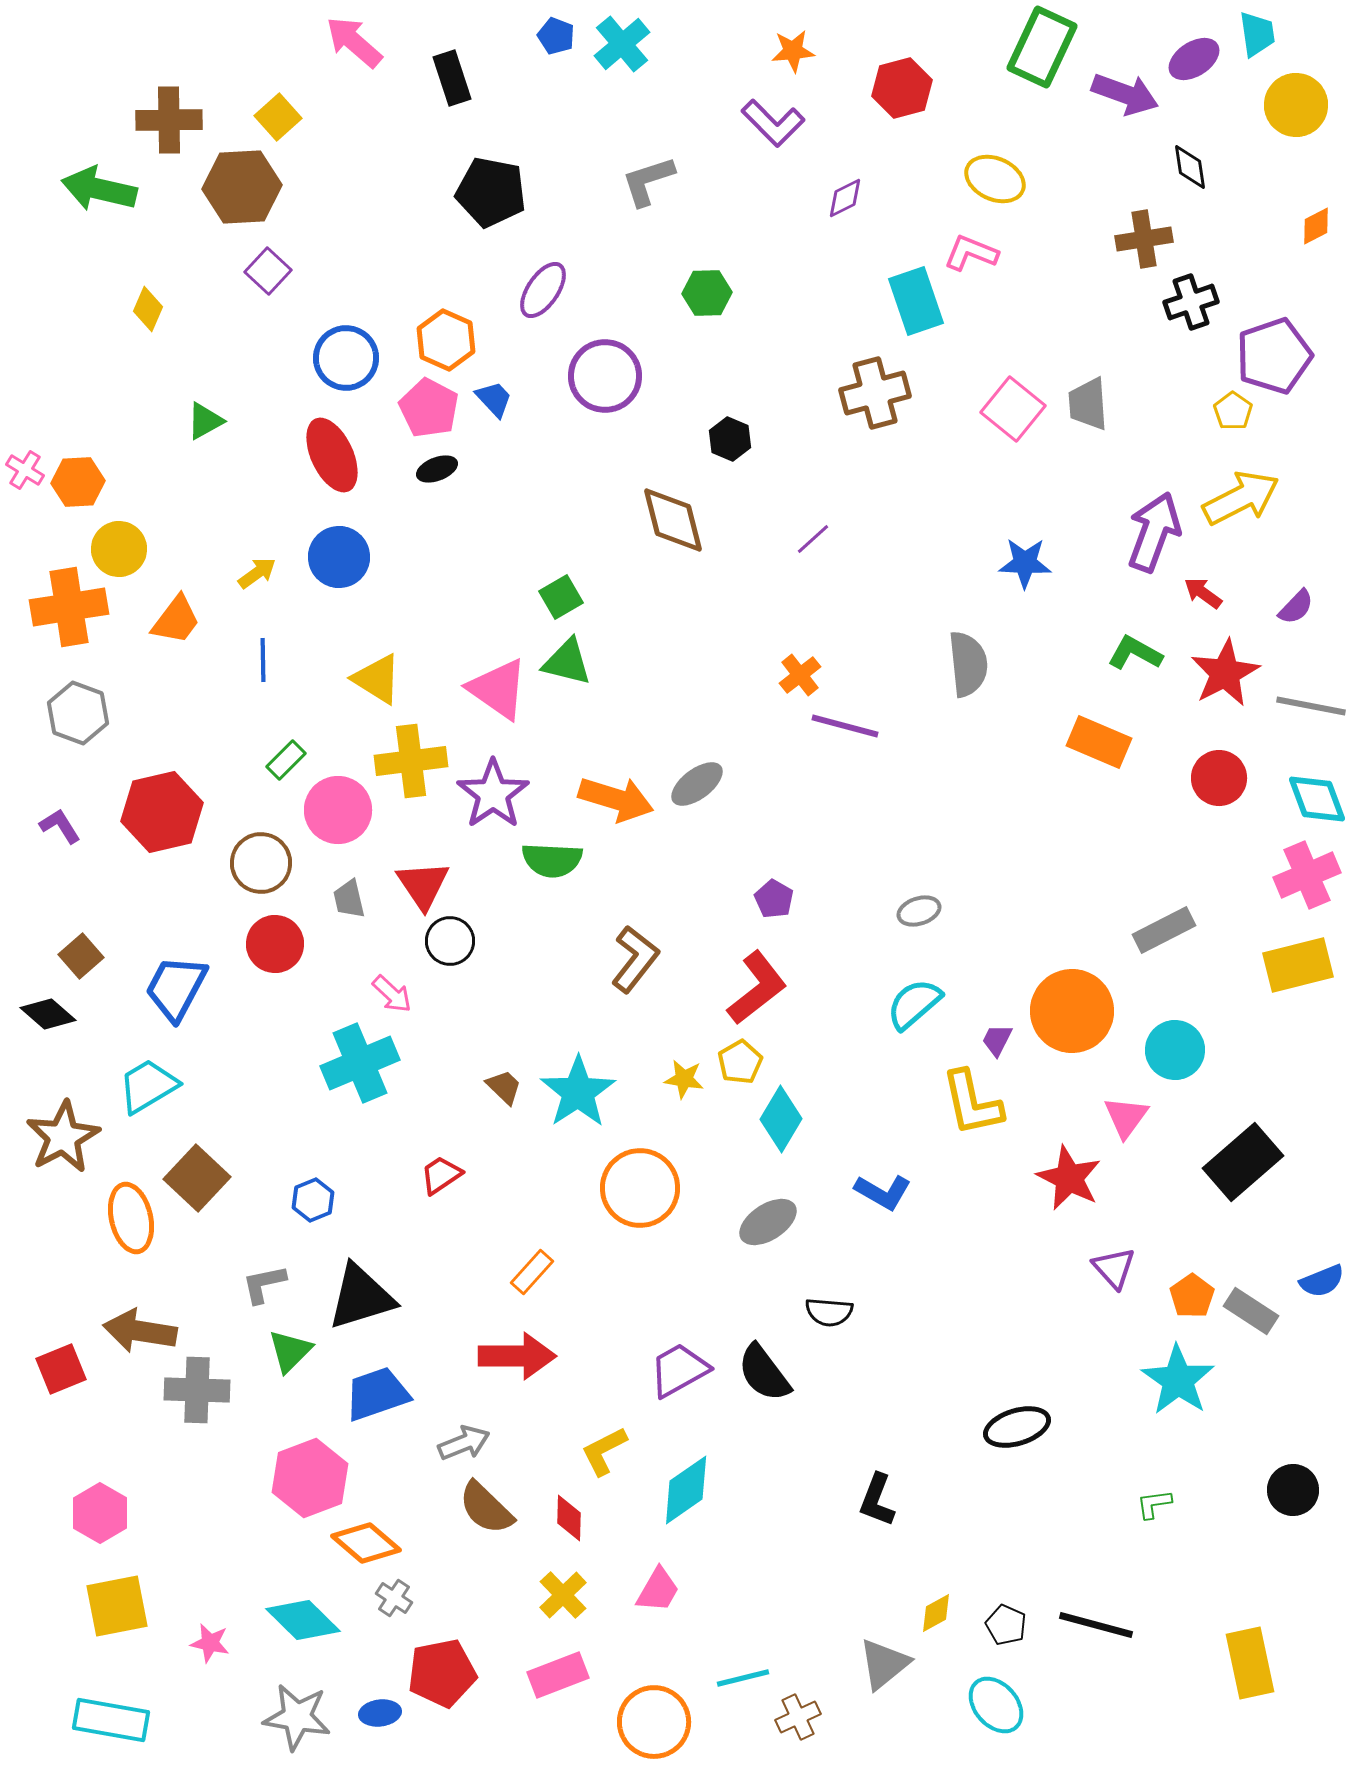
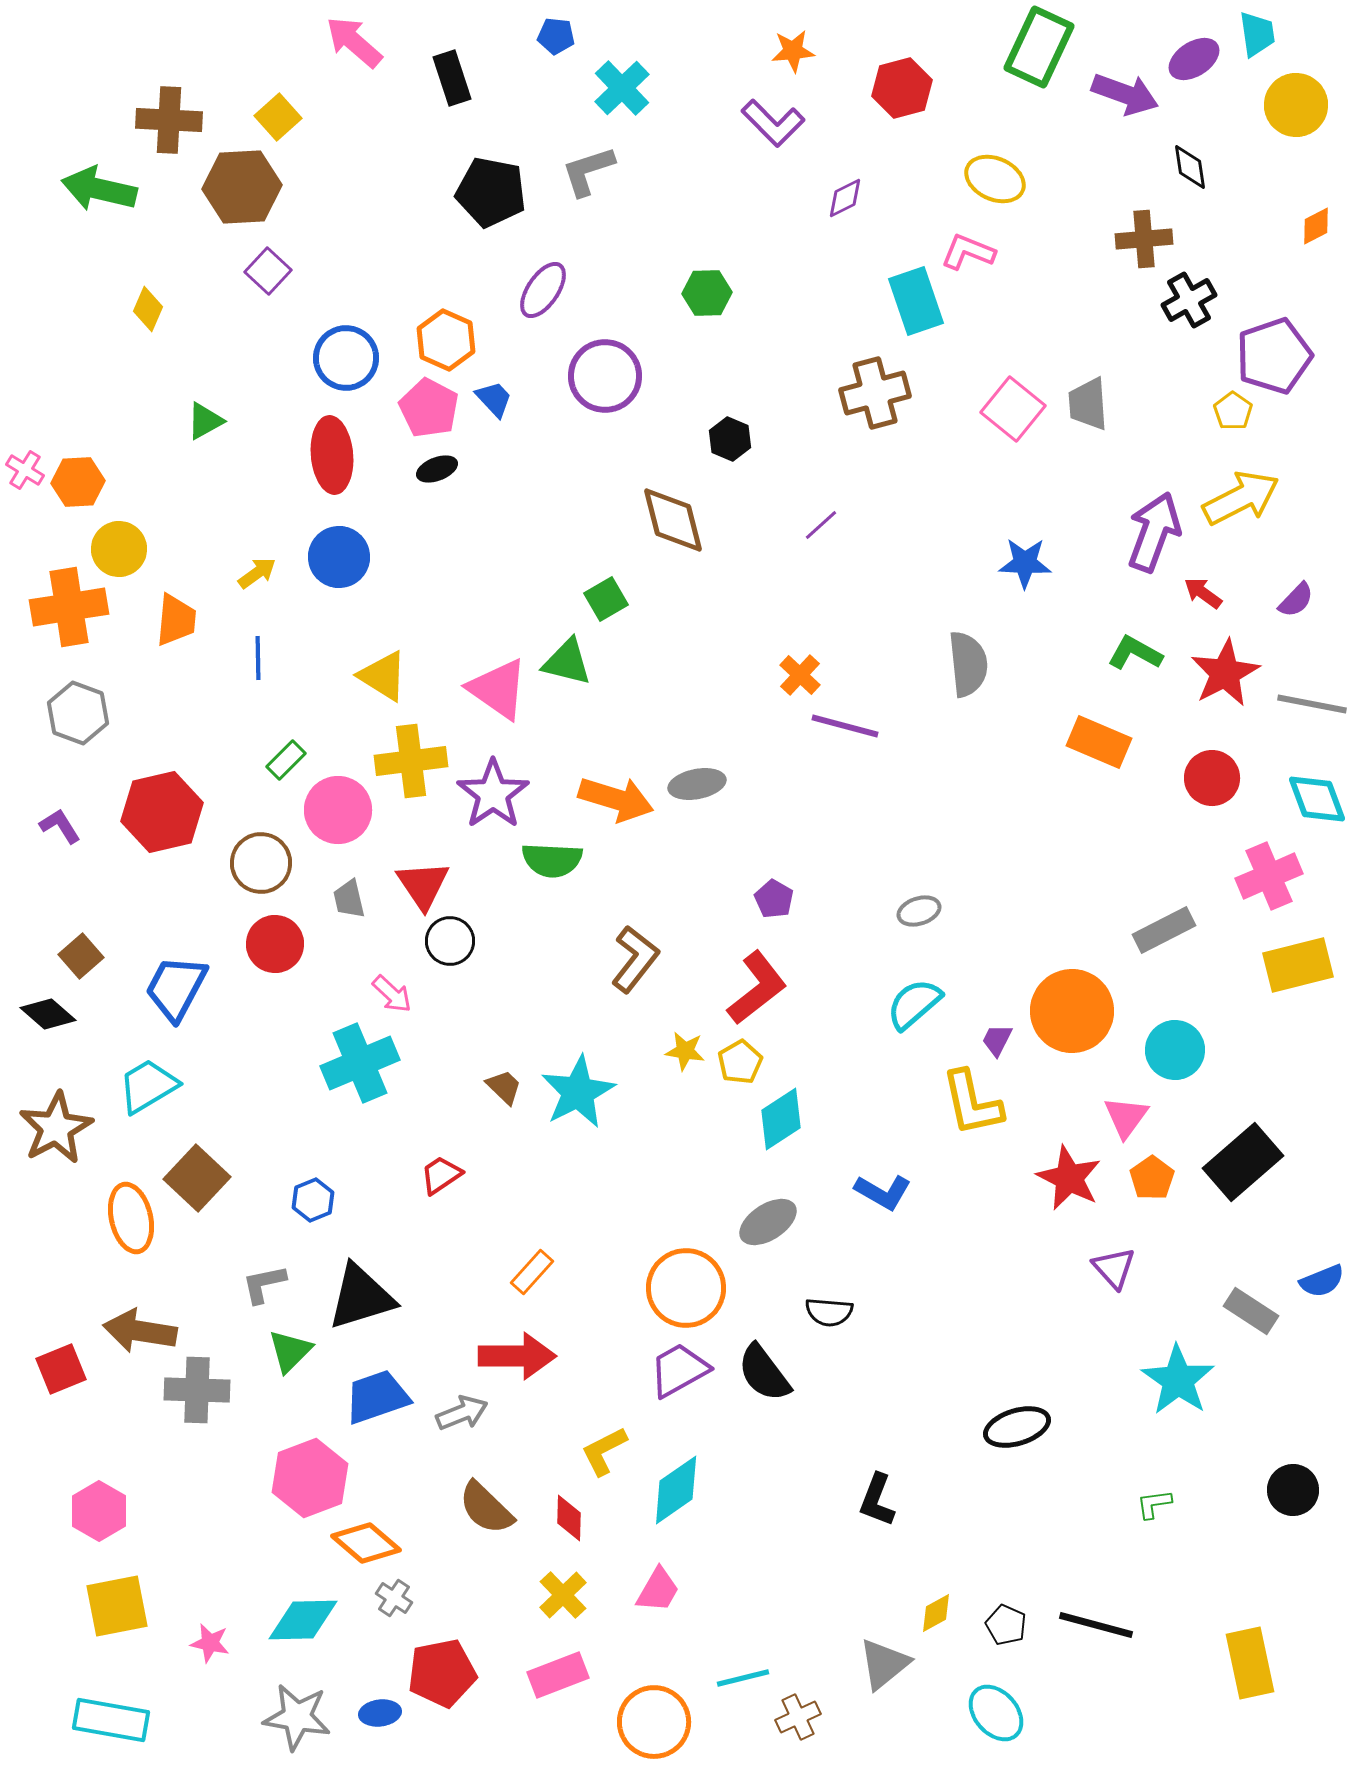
blue pentagon at (556, 36): rotated 15 degrees counterclockwise
cyan cross at (622, 44): moved 44 px down; rotated 4 degrees counterclockwise
green rectangle at (1042, 47): moved 3 px left
brown cross at (169, 120): rotated 4 degrees clockwise
gray L-shape at (648, 181): moved 60 px left, 10 px up
brown cross at (1144, 239): rotated 4 degrees clockwise
pink L-shape at (971, 253): moved 3 px left, 1 px up
black cross at (1191, 302): moved 2 px left, 2 px up; rotated 10 degrees counterclockwise
red ellipse at (332, 455): rotated 20 degrees clockwise
purple line at (813, 539): moved 8 px right, 14 px up
green square at (561, 597): moved 45 px right, 2 px down
purple semicircle at (1296, 607): moved 7 px up
orange trapezoid at (176, 620): rotated 32 degrees counterclockwise
blue line at (263, 660): moved 5 px left, 2 px up
orange cross at (800, 675): rotated 9 degrees counterclockwise
yellow triangle at (377, 679): moved 6 px right, 3 px up
gray line at (1311, 706): moved 1 px right, 2 px up
red circle at (1219, 778): moved 7 px left
gray ellipse at (697, 784): rotated 26 degrees clockwise
pink cross at (1307, 875): moved 38 px left, 1 px down
yellow star at (684, 1079): moved 1 px right, 28 px up
cyan star at (578, 1092): rotated 6 degrees clockwise
cyan diamond at (781, 1119): rotated 26 degrees clockwise
brown star at (63, 1137): moved 7 px left, 9 px up
orange circle at (640, 1188): moved 46 px right, 100 px down
orange pentagon at (1192, 1296): moved 40 px left, 118 px up
blue trapezoid at (377, 1394): moved 3 px down
gray arrow at (464, 1443): moved 2 px left, 30 px up
cyan diamond at (686, 1490): moved 10 px left
pink hexagon at (100, 1513): moved 1 px left, 2 px up
cyan diamond at (303, 1620): rotated 46 degrees counterclockwise
cyan ellipse at (996, 1705): moved 8 px down
